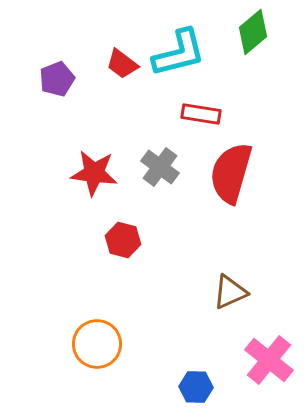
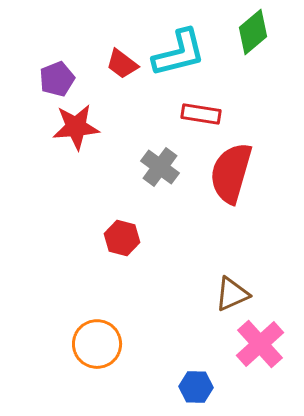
red star: moved 18 px left, 46 px up; rotated 12 degrees counterclockwise
red hexagon: moved 1 px left, 2 px up
brown triangle: moved 2 px right, 2 px down
pink cross: moved 9 px left, 16 px up; rotated 9 degrees clockwise
